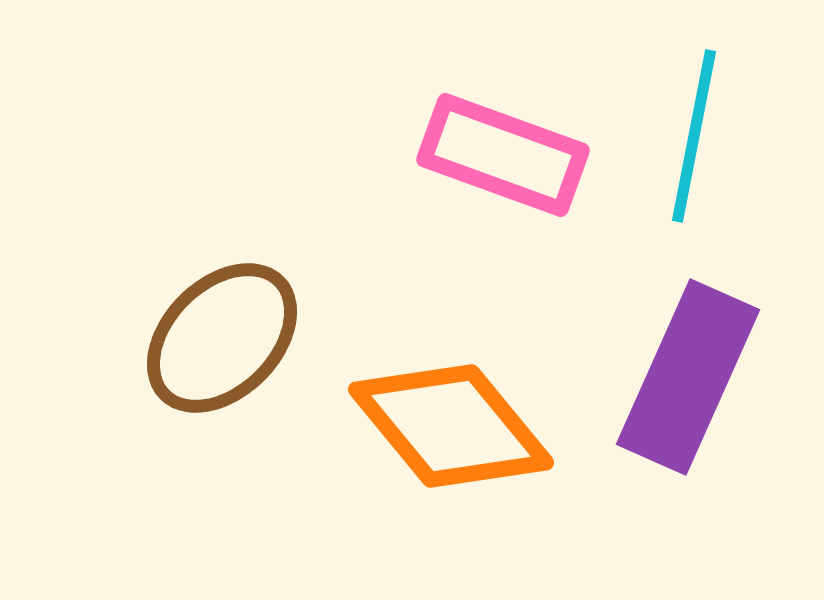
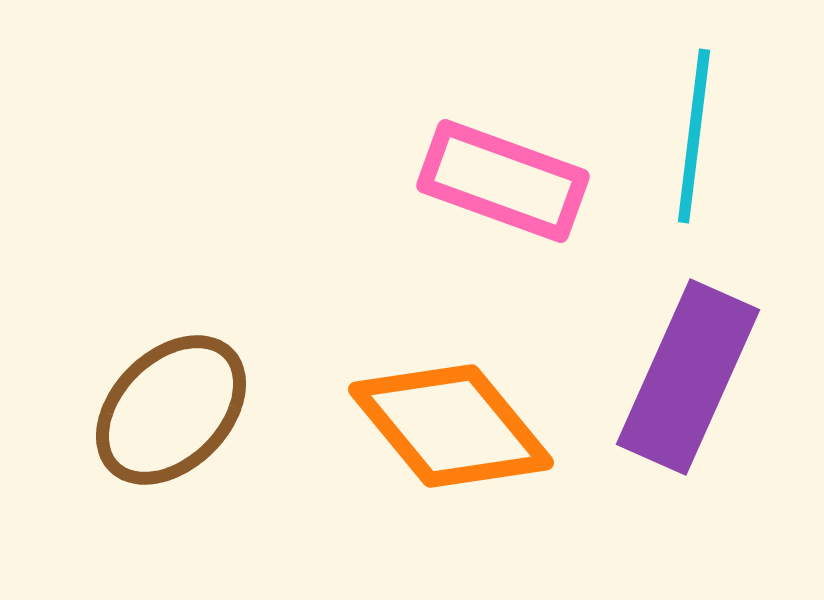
cyan line: rotated 4 degrees counterclockwise
pink rectangle: moved 26 px down
brown ellipse: moved 51 px left, 72 px down
